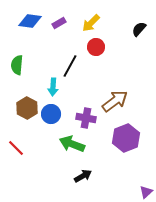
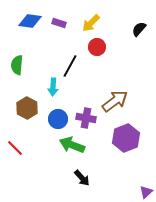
purple rectangle: rotated 48 degrees clockwise
red circle: moved 1 px right
blue circle: moved 7 px right, 5 px down
green arrow: moved 1 px down
red line: moved 1 px left
black arrow: moved 1 px left, 2 px down; rotated 78 degrees clockwise
